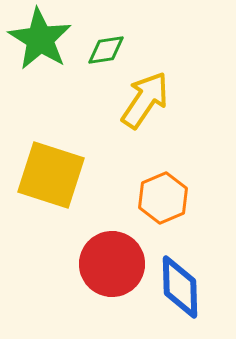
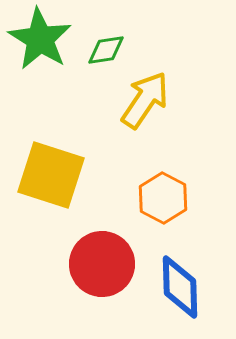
orange hexagon: rotated 9 degrees counterclockwise
red circle: moved 10 px left
